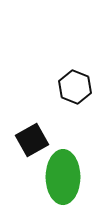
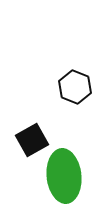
green ellipse: moved 1 px right, 1 px up; rotated 6 degrees counterclockwise
